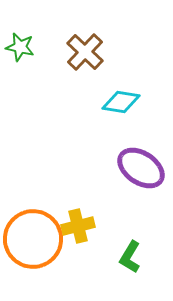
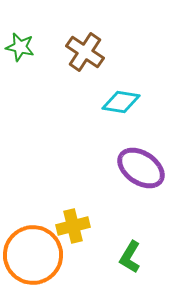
brown cross: rotated 9 degrees counterclockwise
yellow cross: moved 5 px left
orange circle: moved 16 px down
